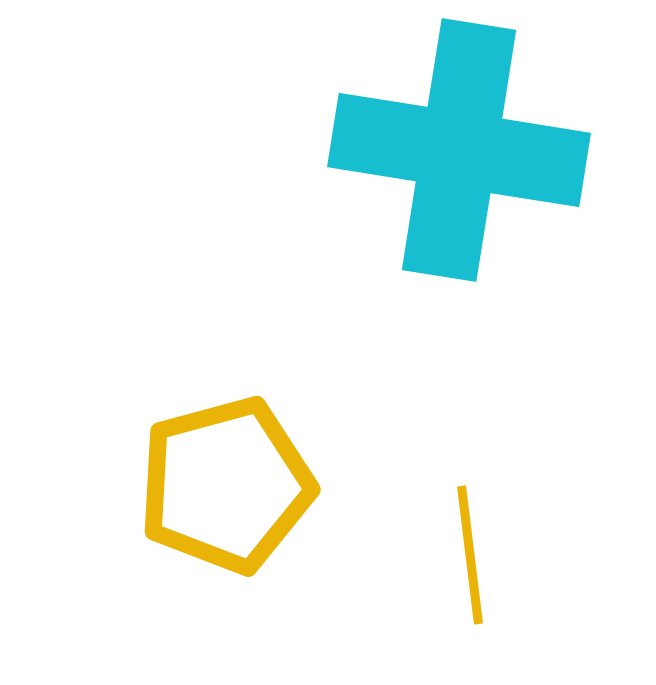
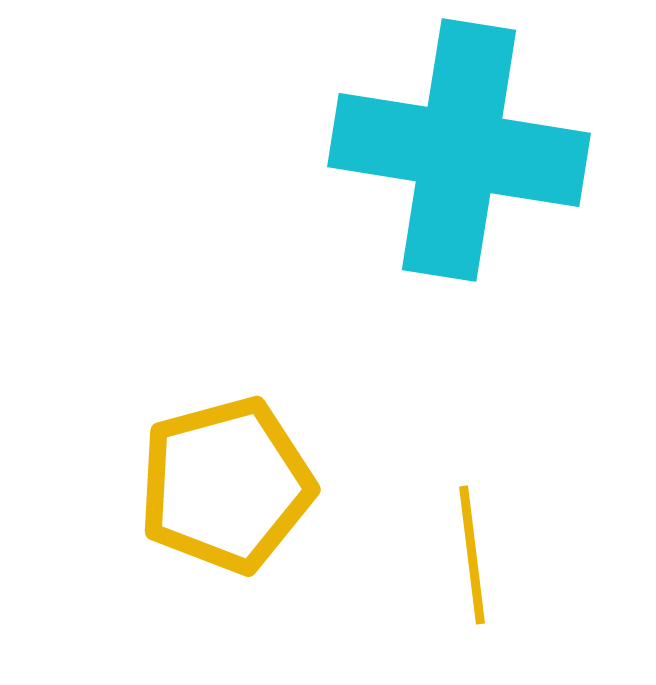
yellow line: moved 2 px right
